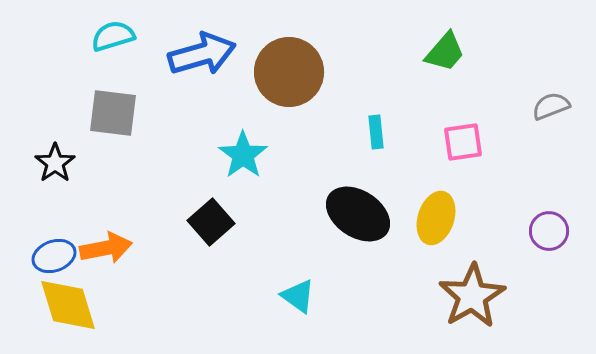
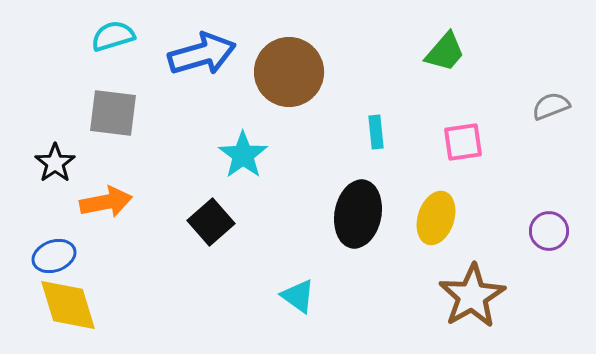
black ellipse: rotated 68 degrees clockwise
orange arrow: moved 46 px up
